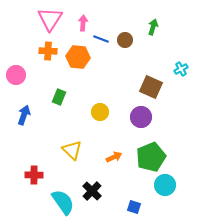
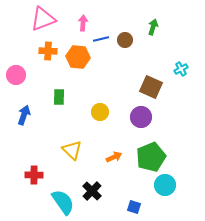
pink triangle: moved 7 px left; rotated 36 degrees clockwise
blue line: rotated 35 degrees counterclockwise
green rectangle: rotated 21 degrees counterclockwise
